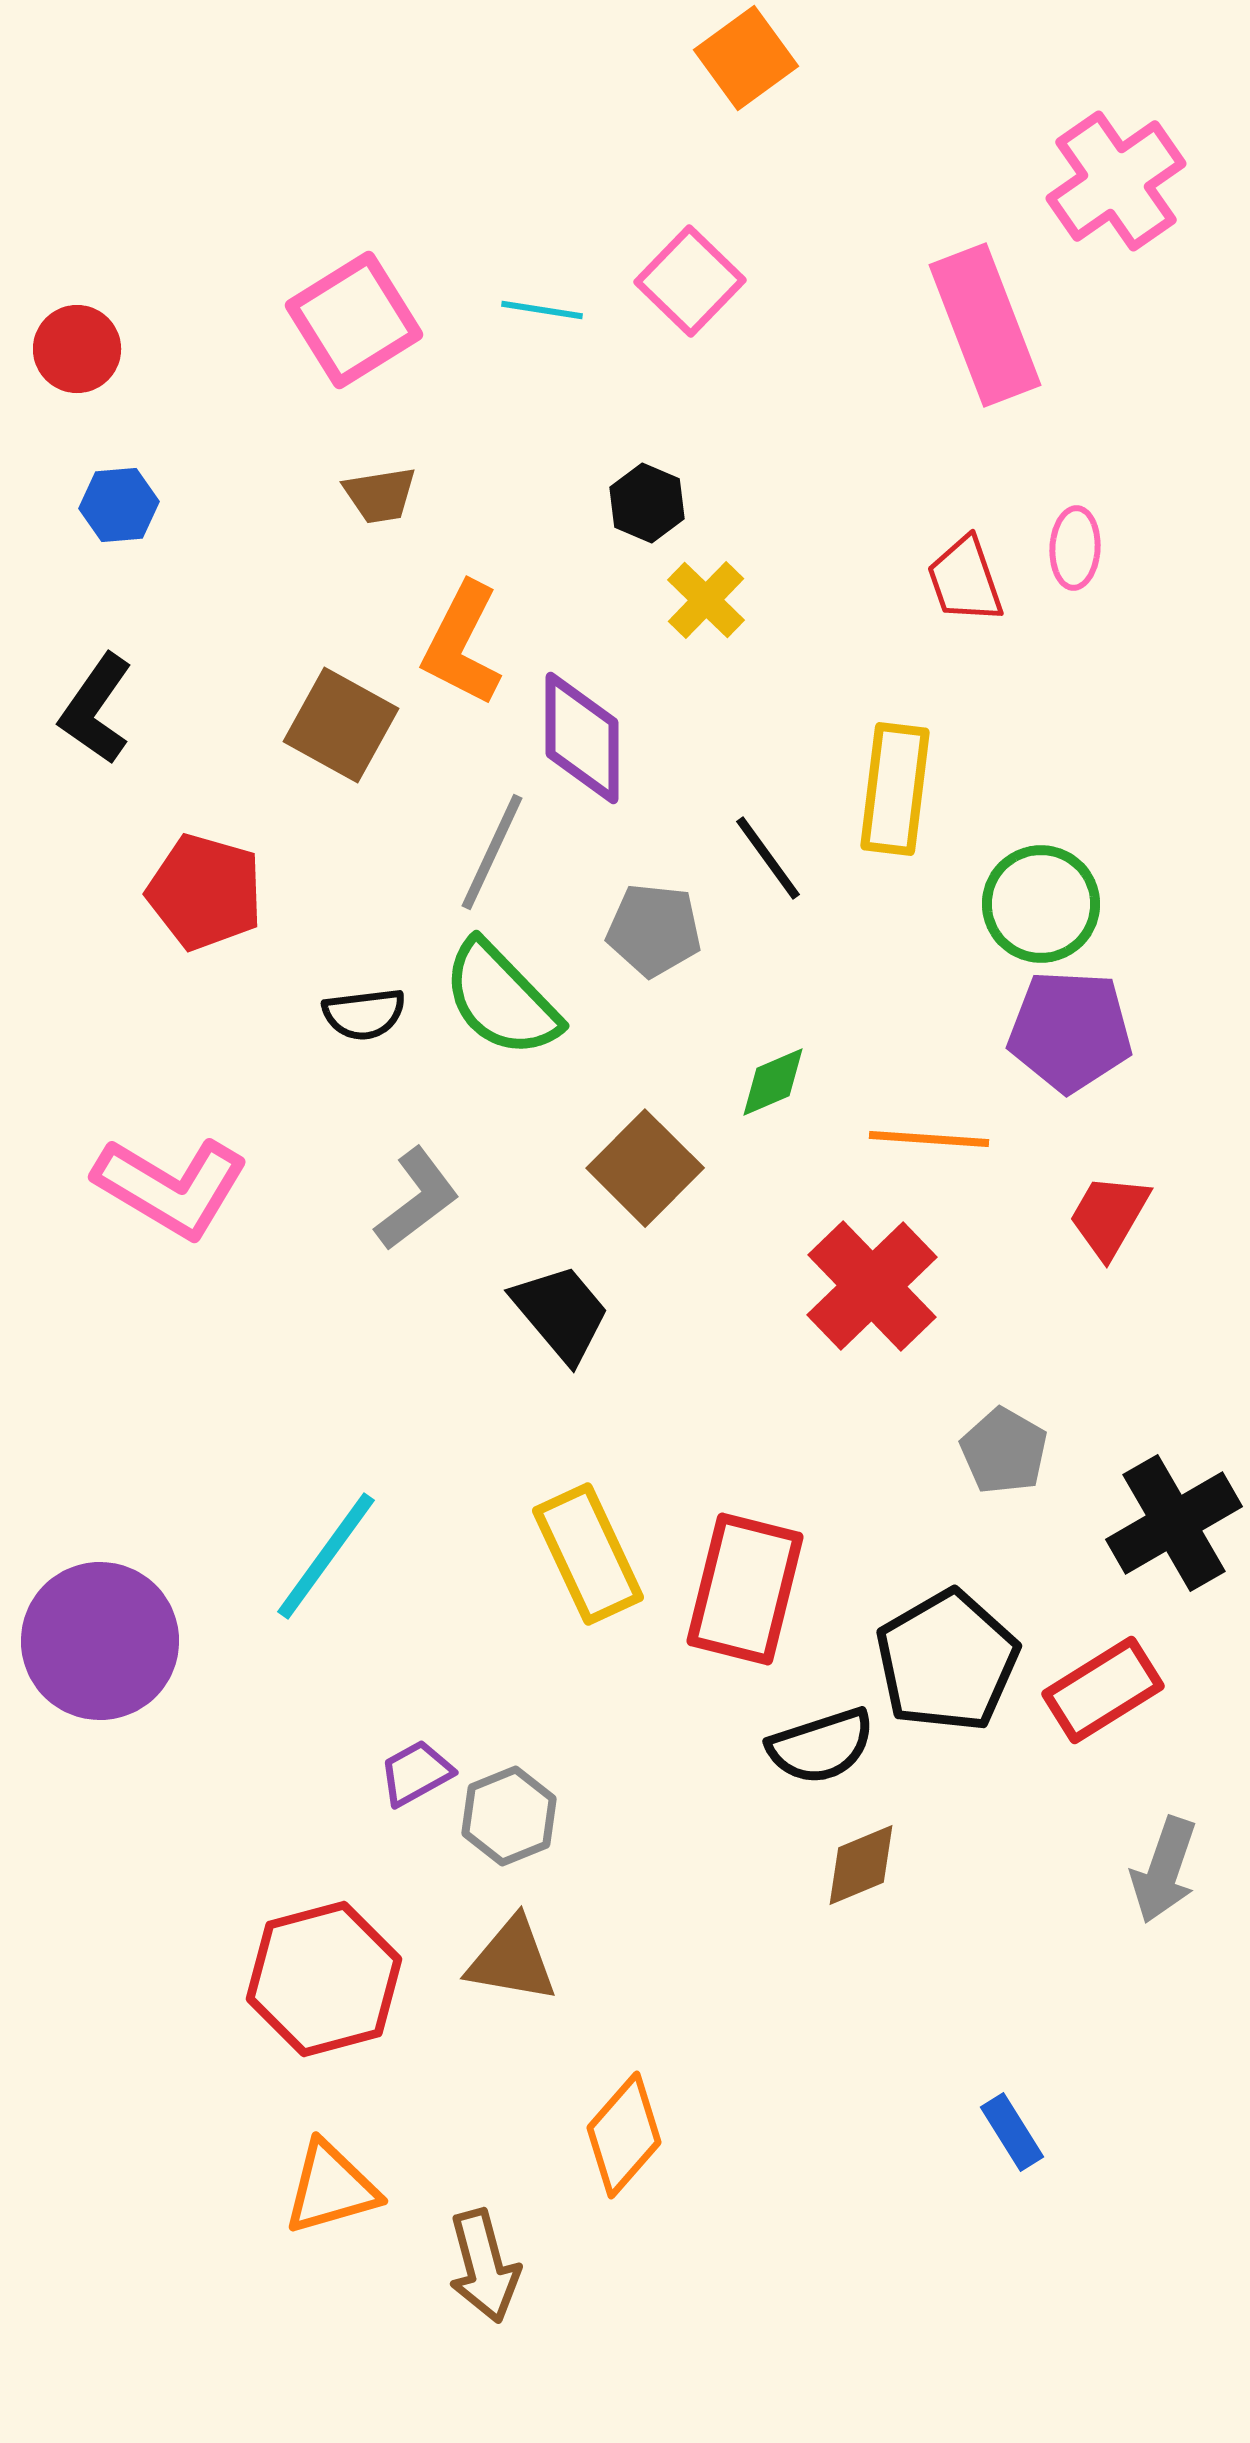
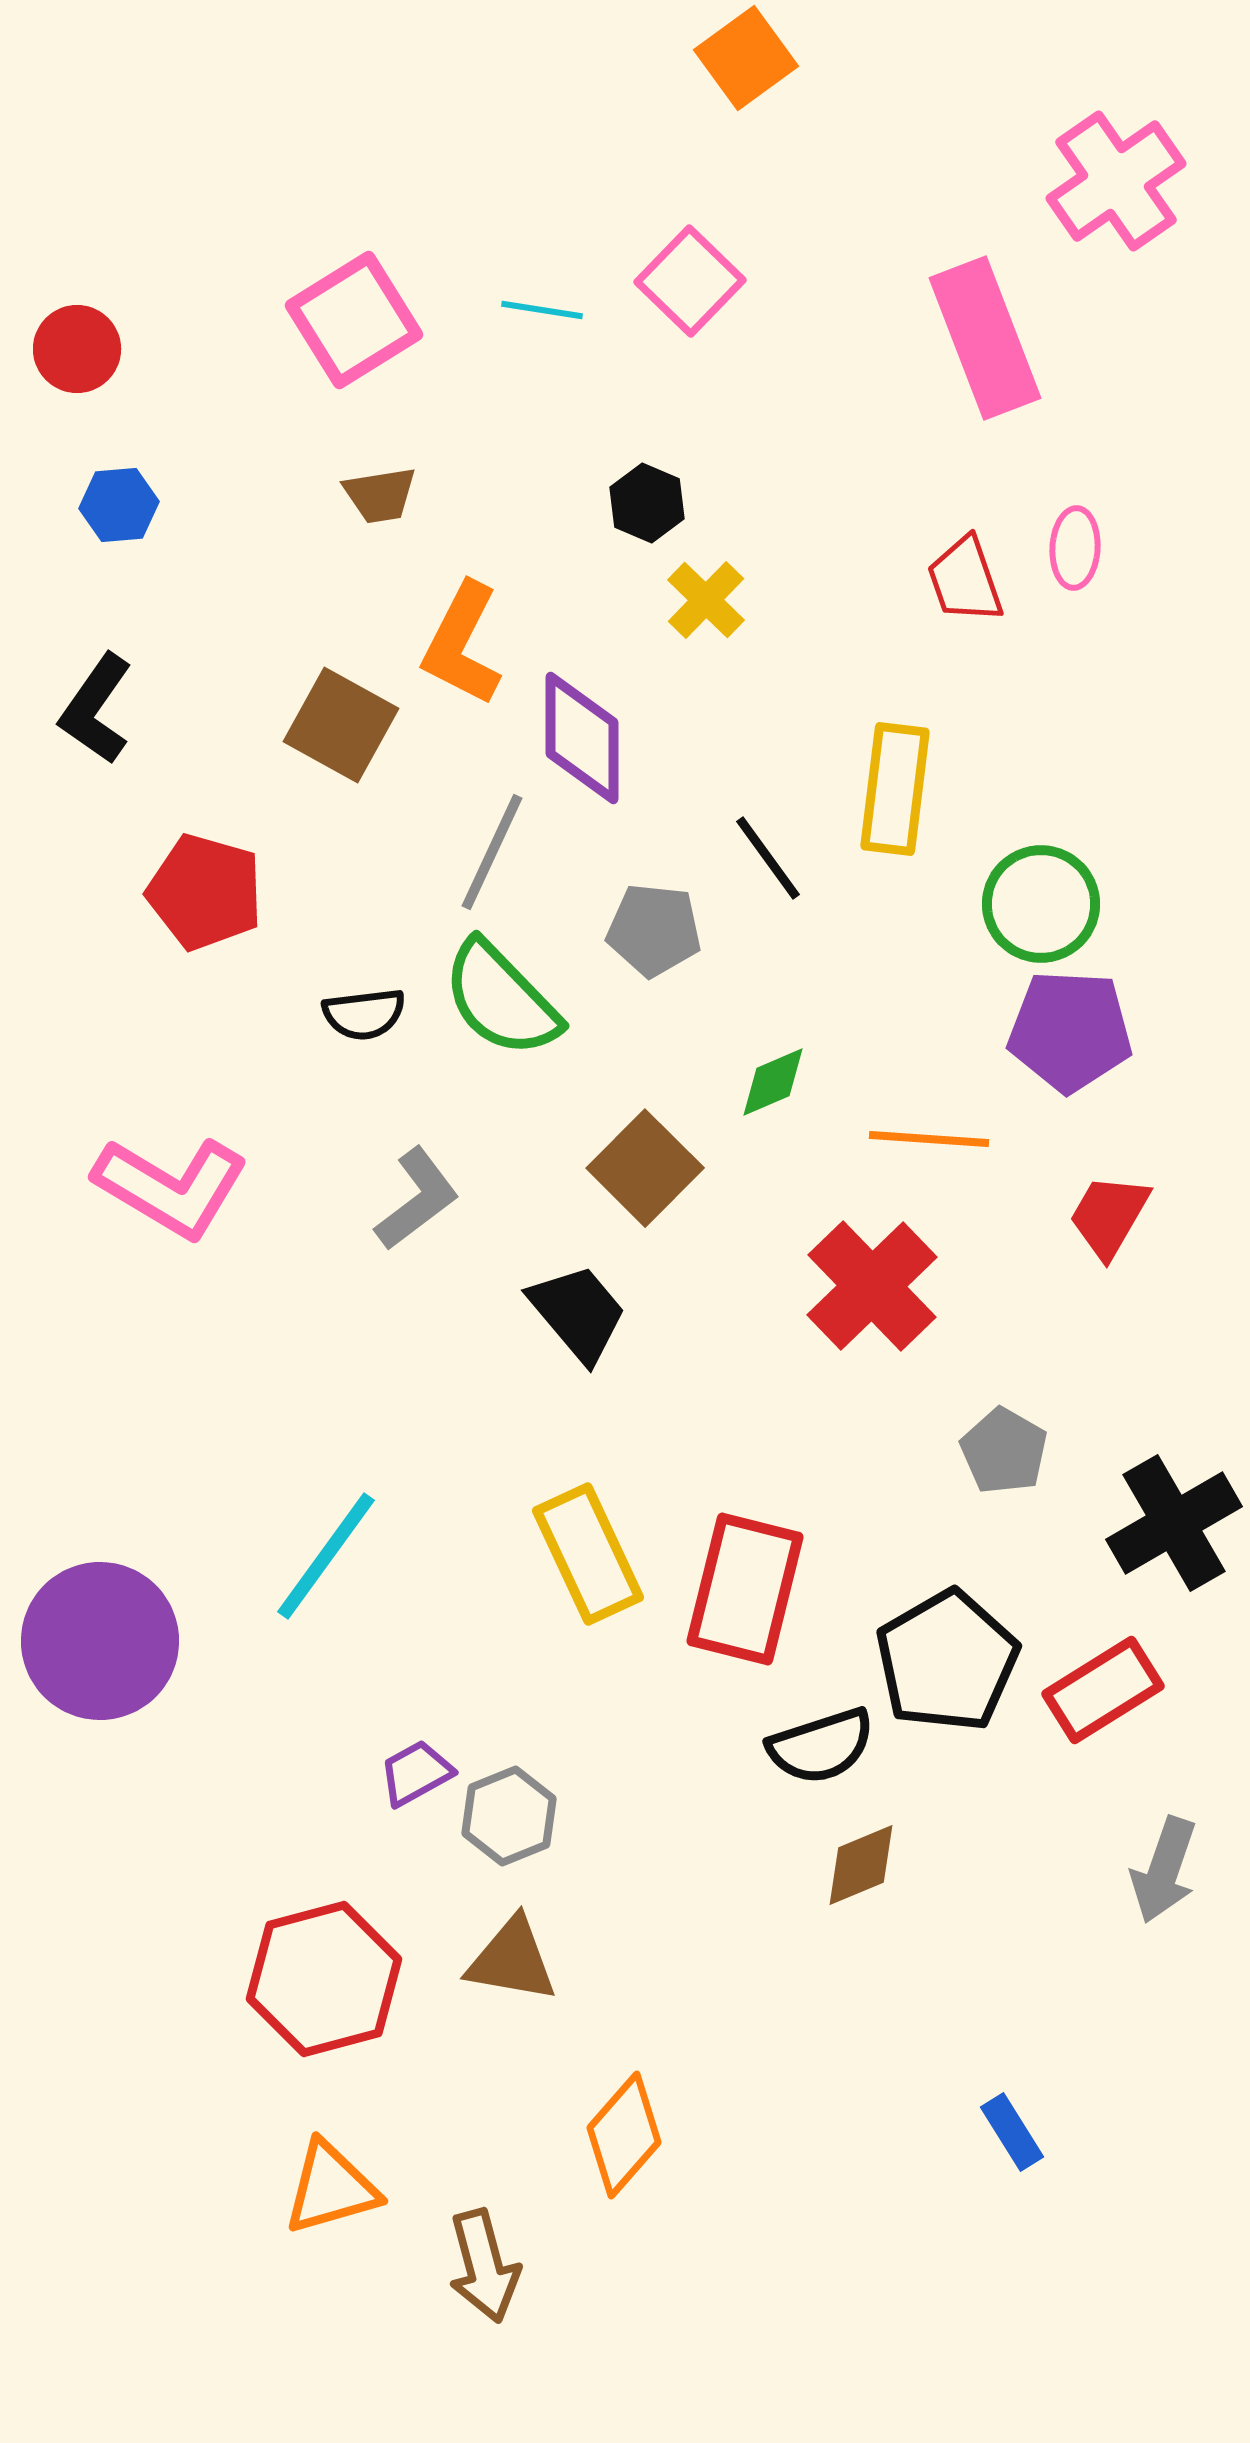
pink rectangle at (985, 325): moved 13 px down
black trapezoid at (561, 1313): moved 17 px right
